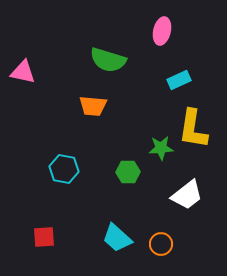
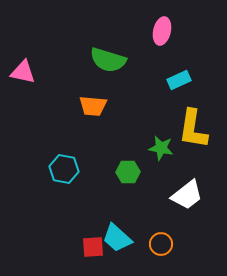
green star: rotated 15 degrees clockwise
red square: moved 49 px right, 10 px down
